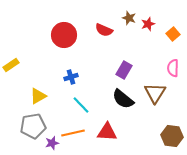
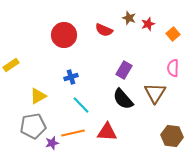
black semicircle: rotated 10 degrees clockwise
